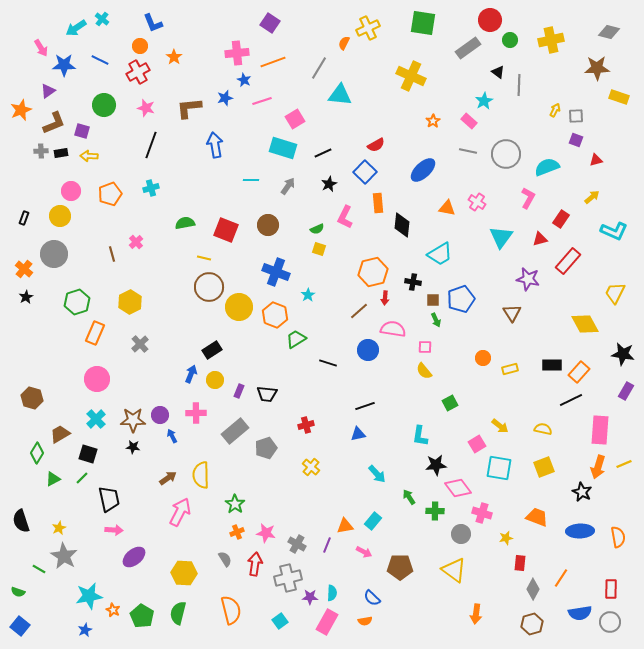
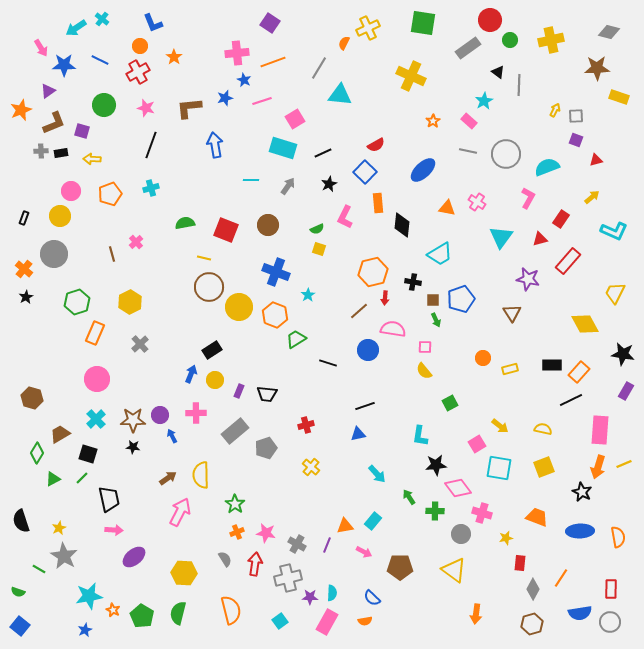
yellow arrow at (89, 156): moved 3 px right, 3 px down
